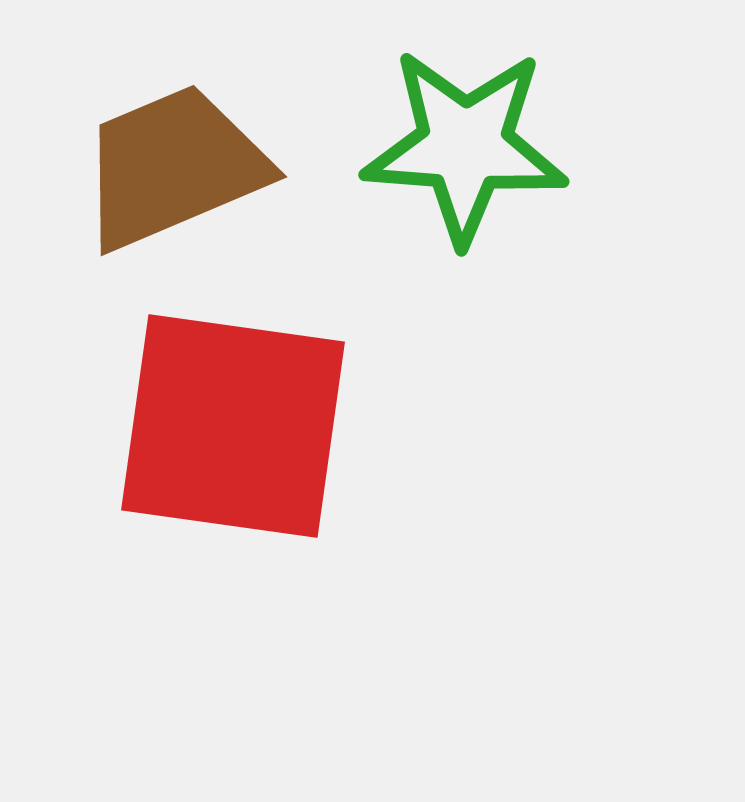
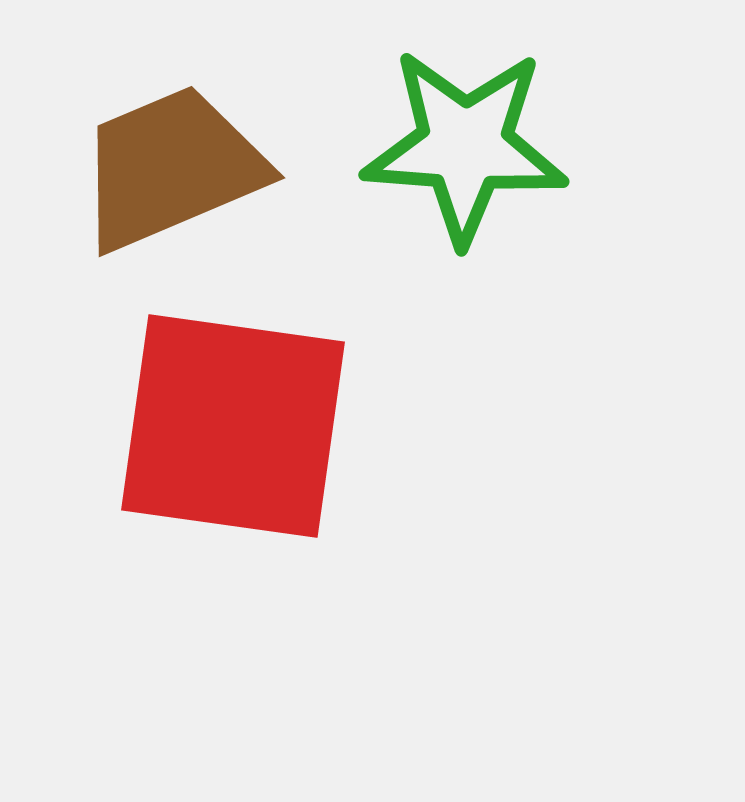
brown trapezoid: moved 2 px left, 1 px down
